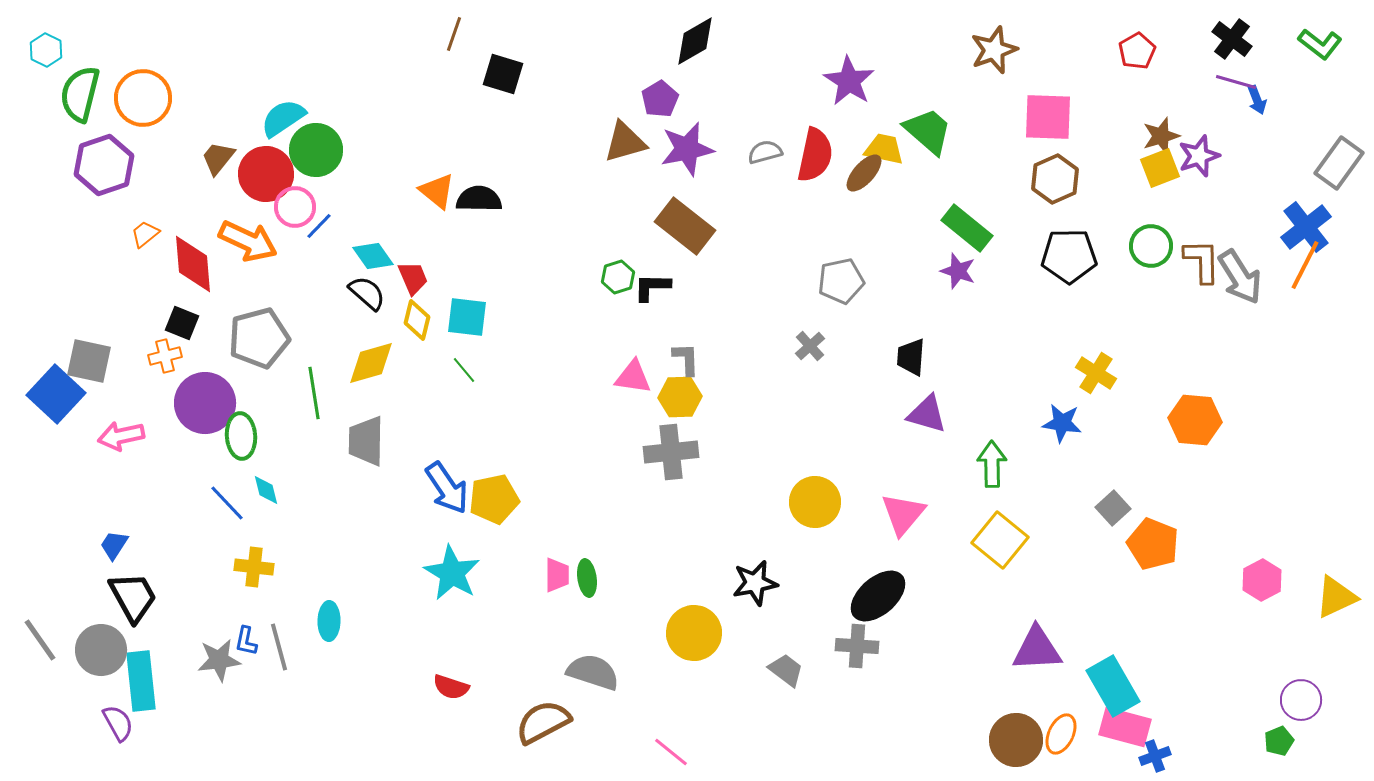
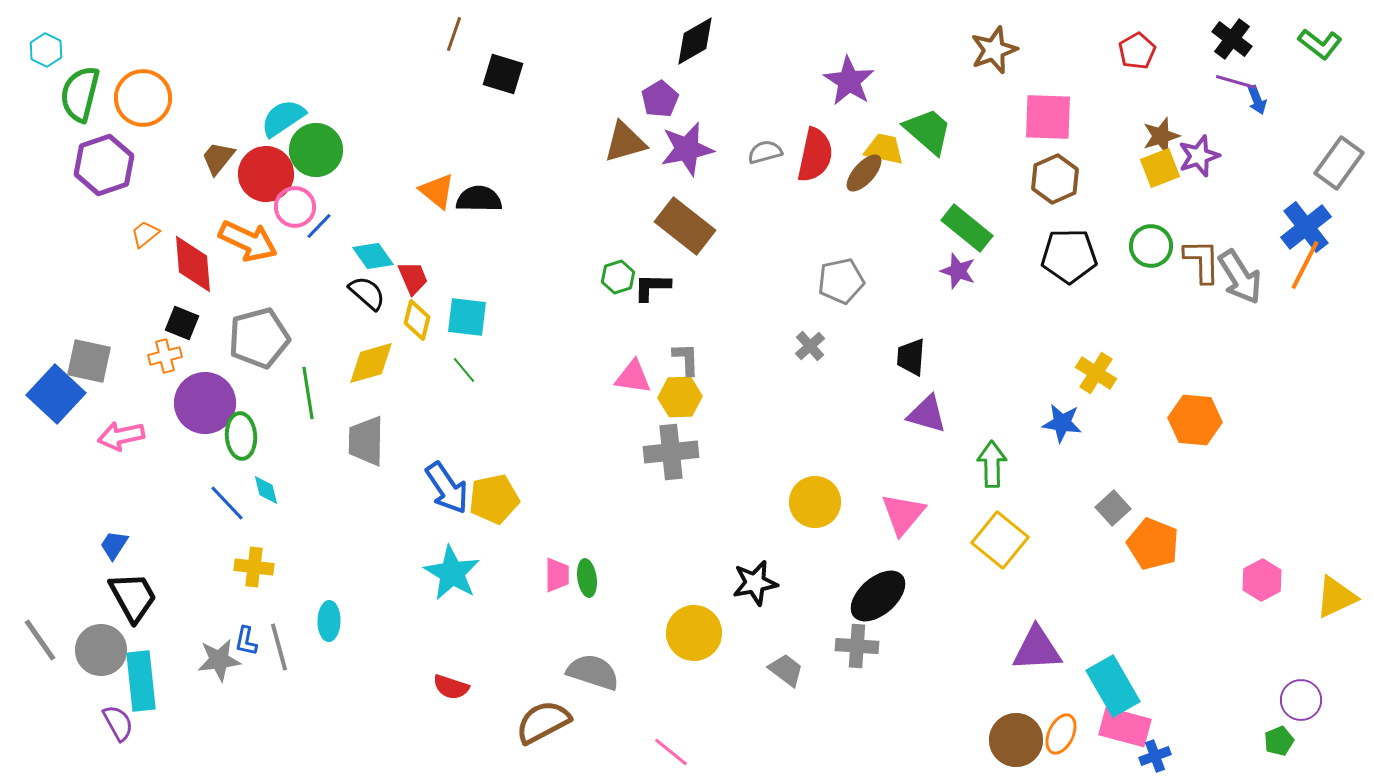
green line at (314, 393): moved 6 px left
